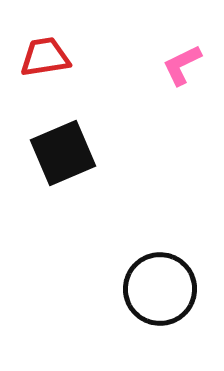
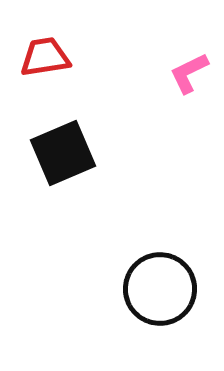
pink L-shape: moved 7 px right, 8 px down
